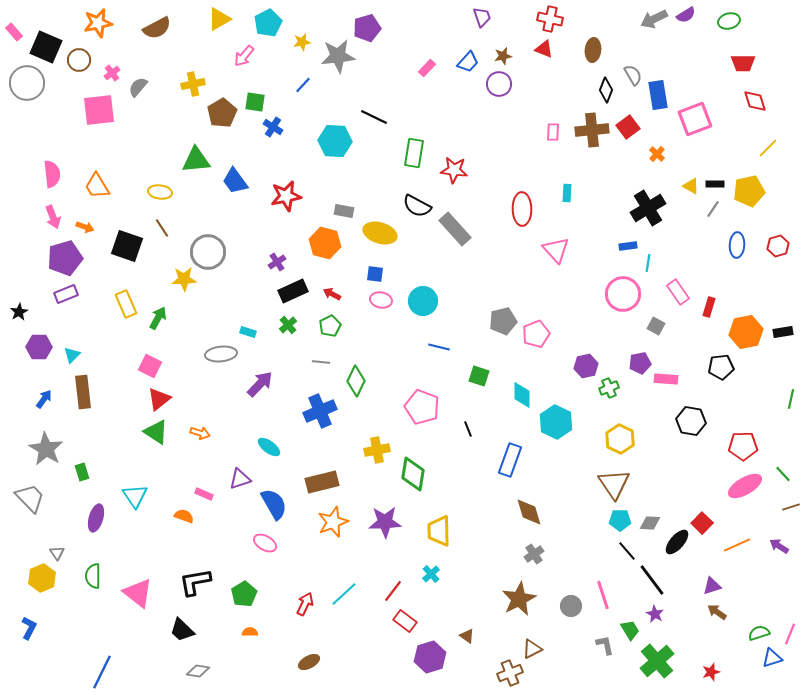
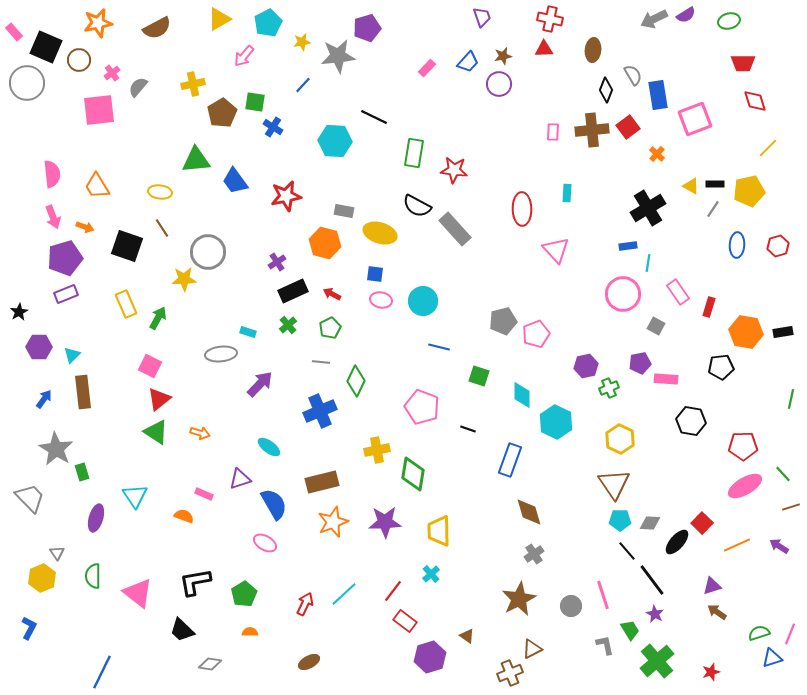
red triangle at (544, 49): rotated 24 degrees counterclockwise
green pentagon at (330, 326): moved 2 px down
orange hexagon at (746, 332): rotated 20 degrees clockwise
black line at (468, 429): rotated 49 degrees counterclockwise
gray star at (46, 449): moved 10 px right
gray diamond at (198, 671): moved 12 px right, 7 px up
